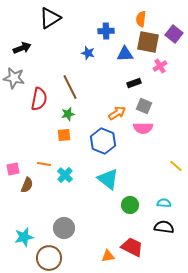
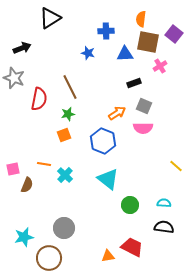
gray star: rotated 10 degrees clockwise
orange square: rotated 16 degrees counterclockwise
